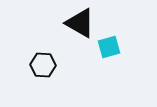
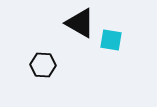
cyan square: moved 2 px right, 7 px up; rotated 25 degrees clockwise
